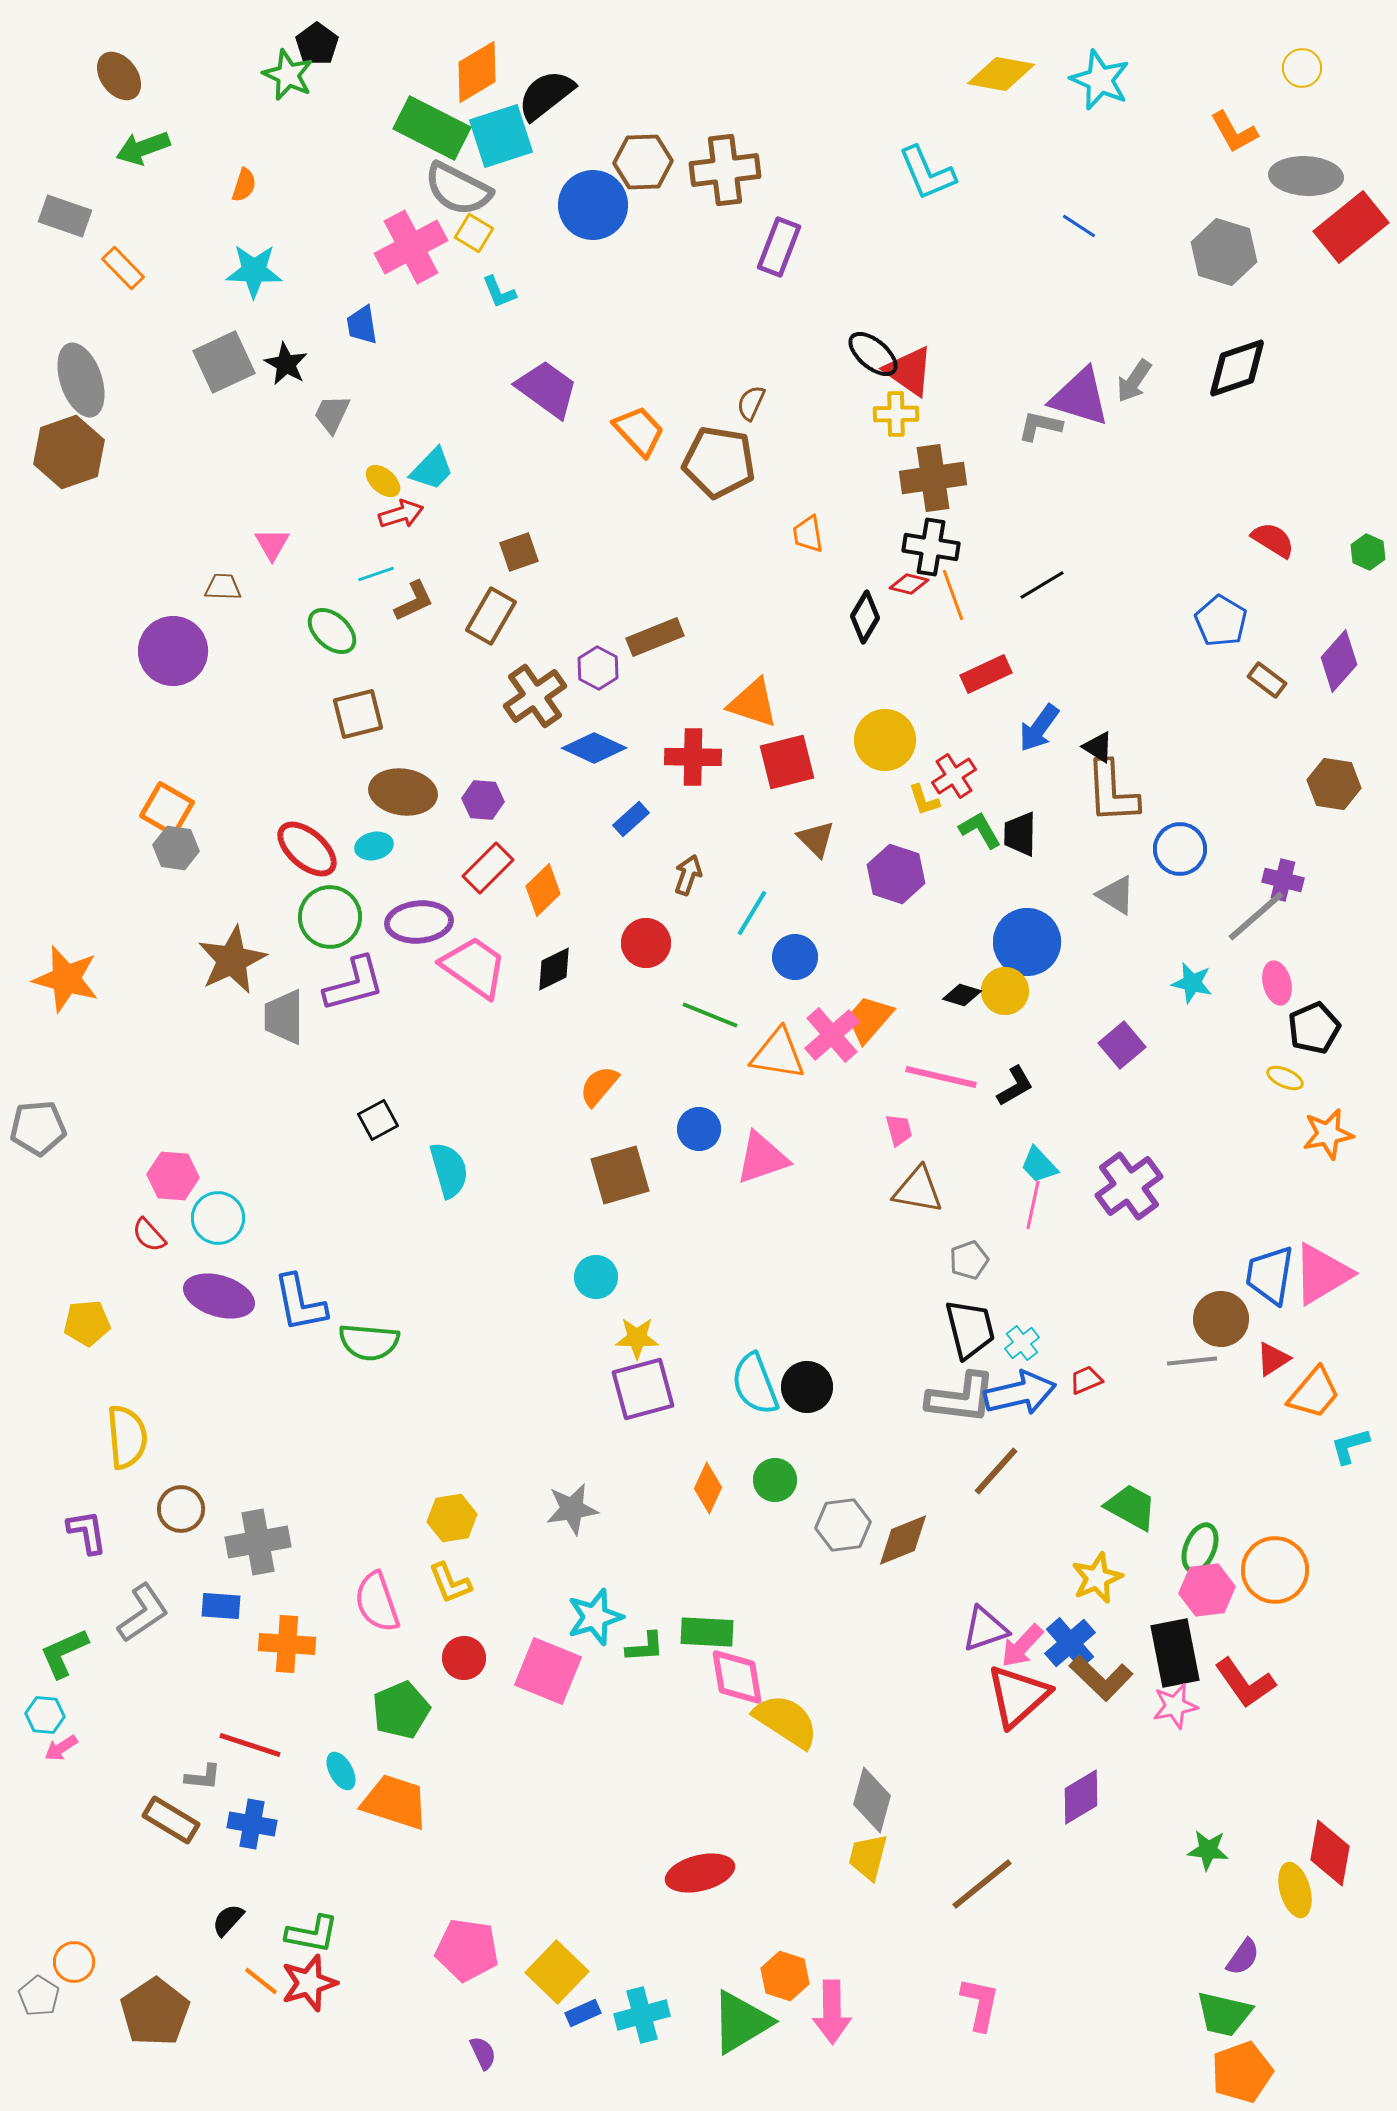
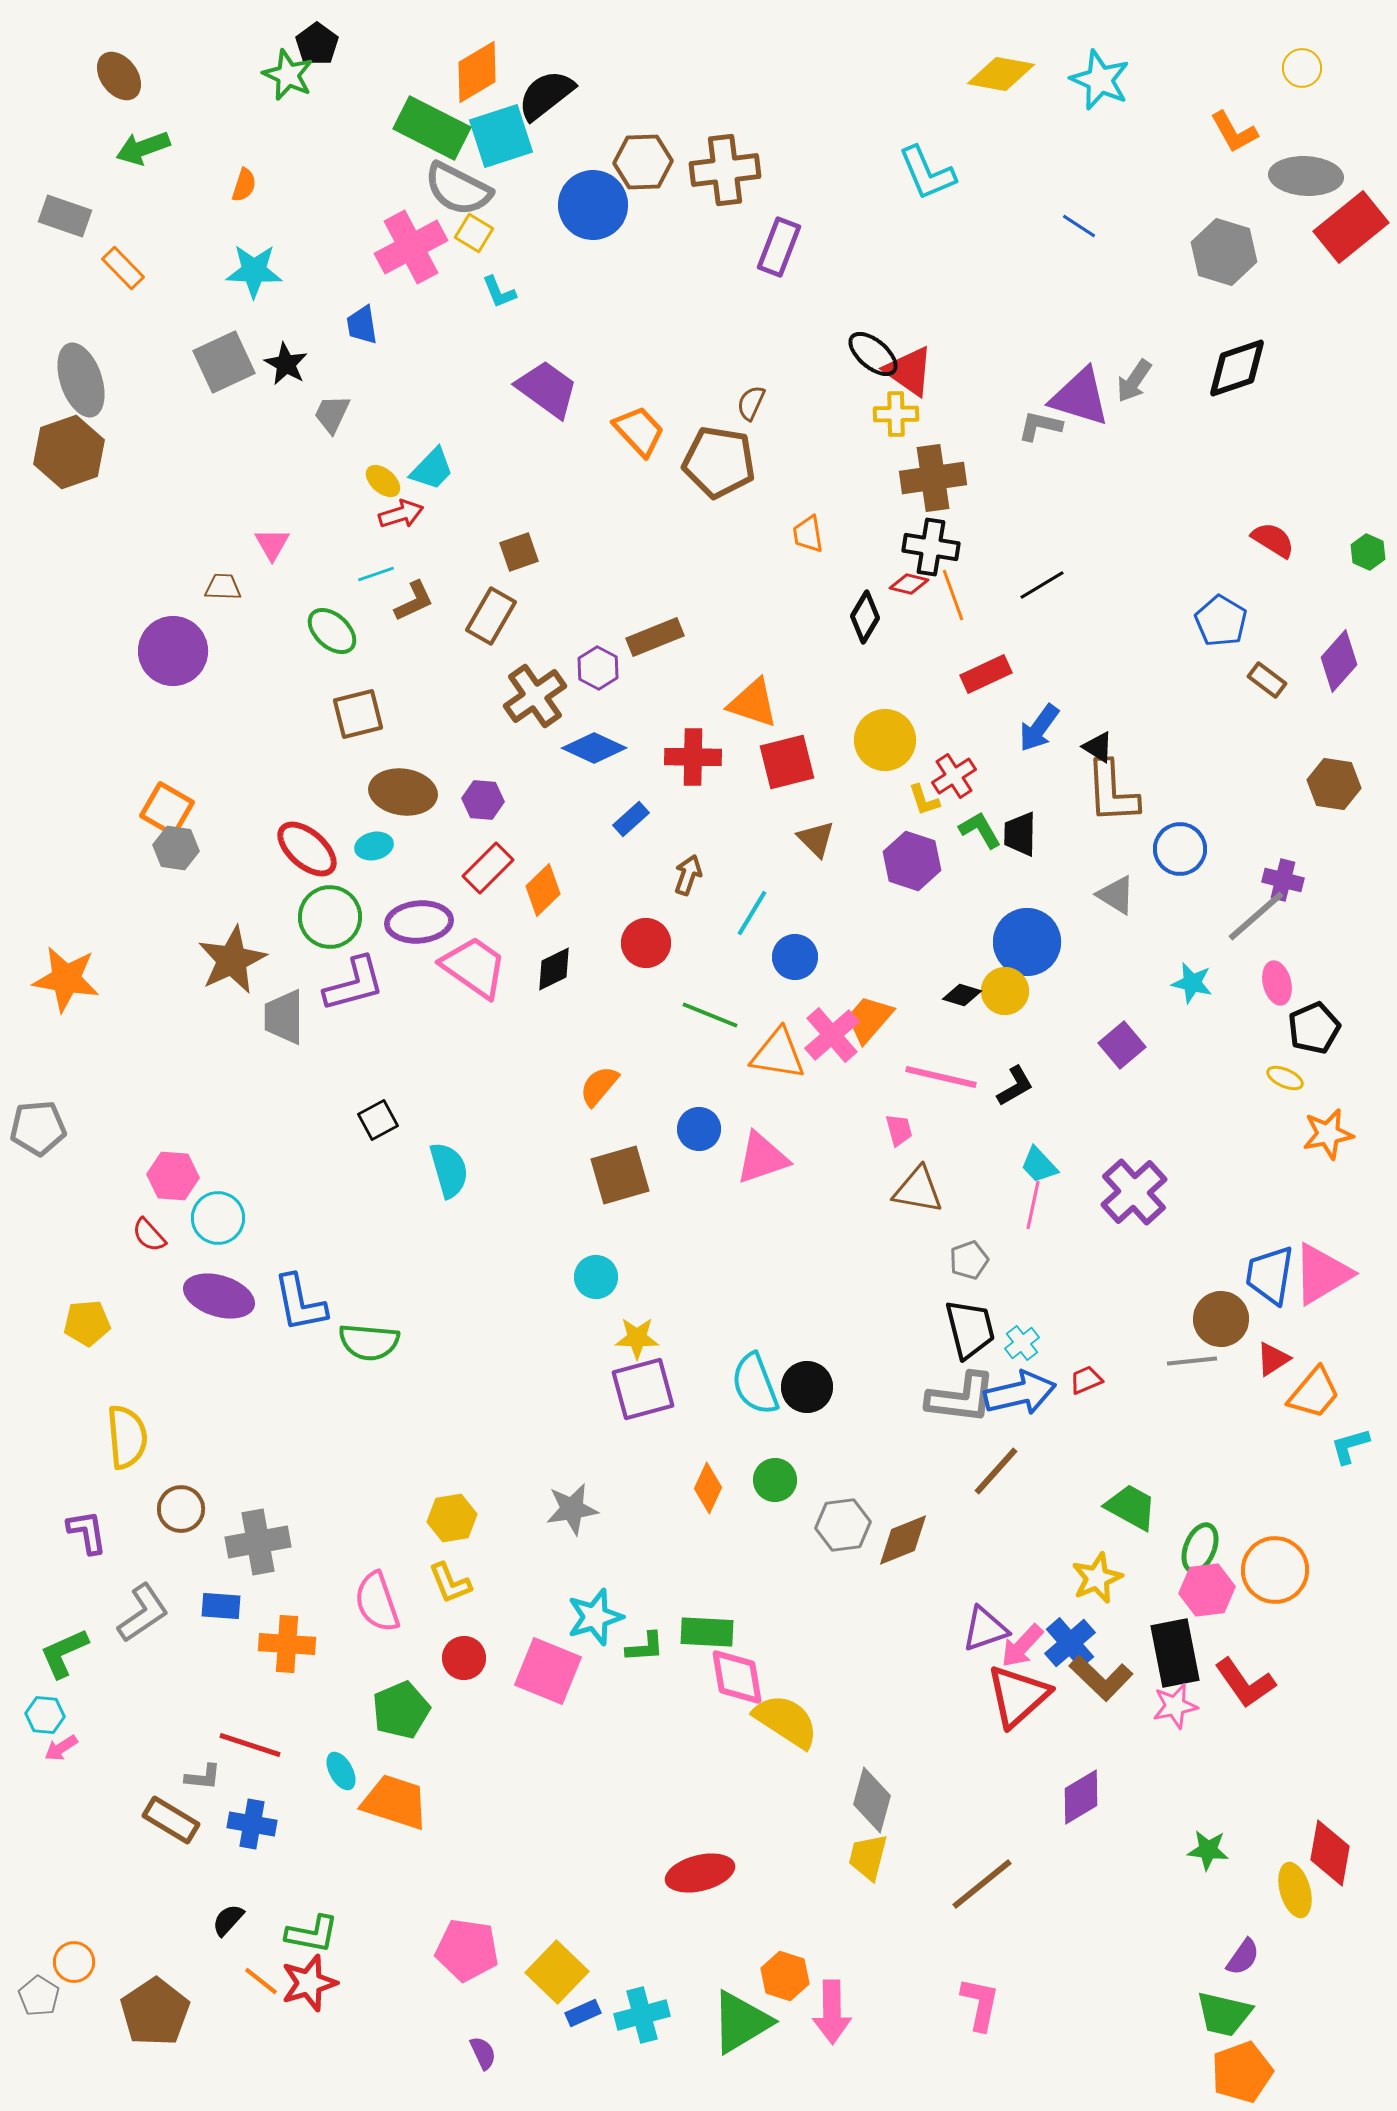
purple hexagon at (896, 874): moved 16 px right, 13 px up
orange star at (66, 979): rotated 6 degrees counterclockwise
purple cross at (1129, 1186): moved 5 px right, 6 px down; rotated 6 degrees counterclockwise
